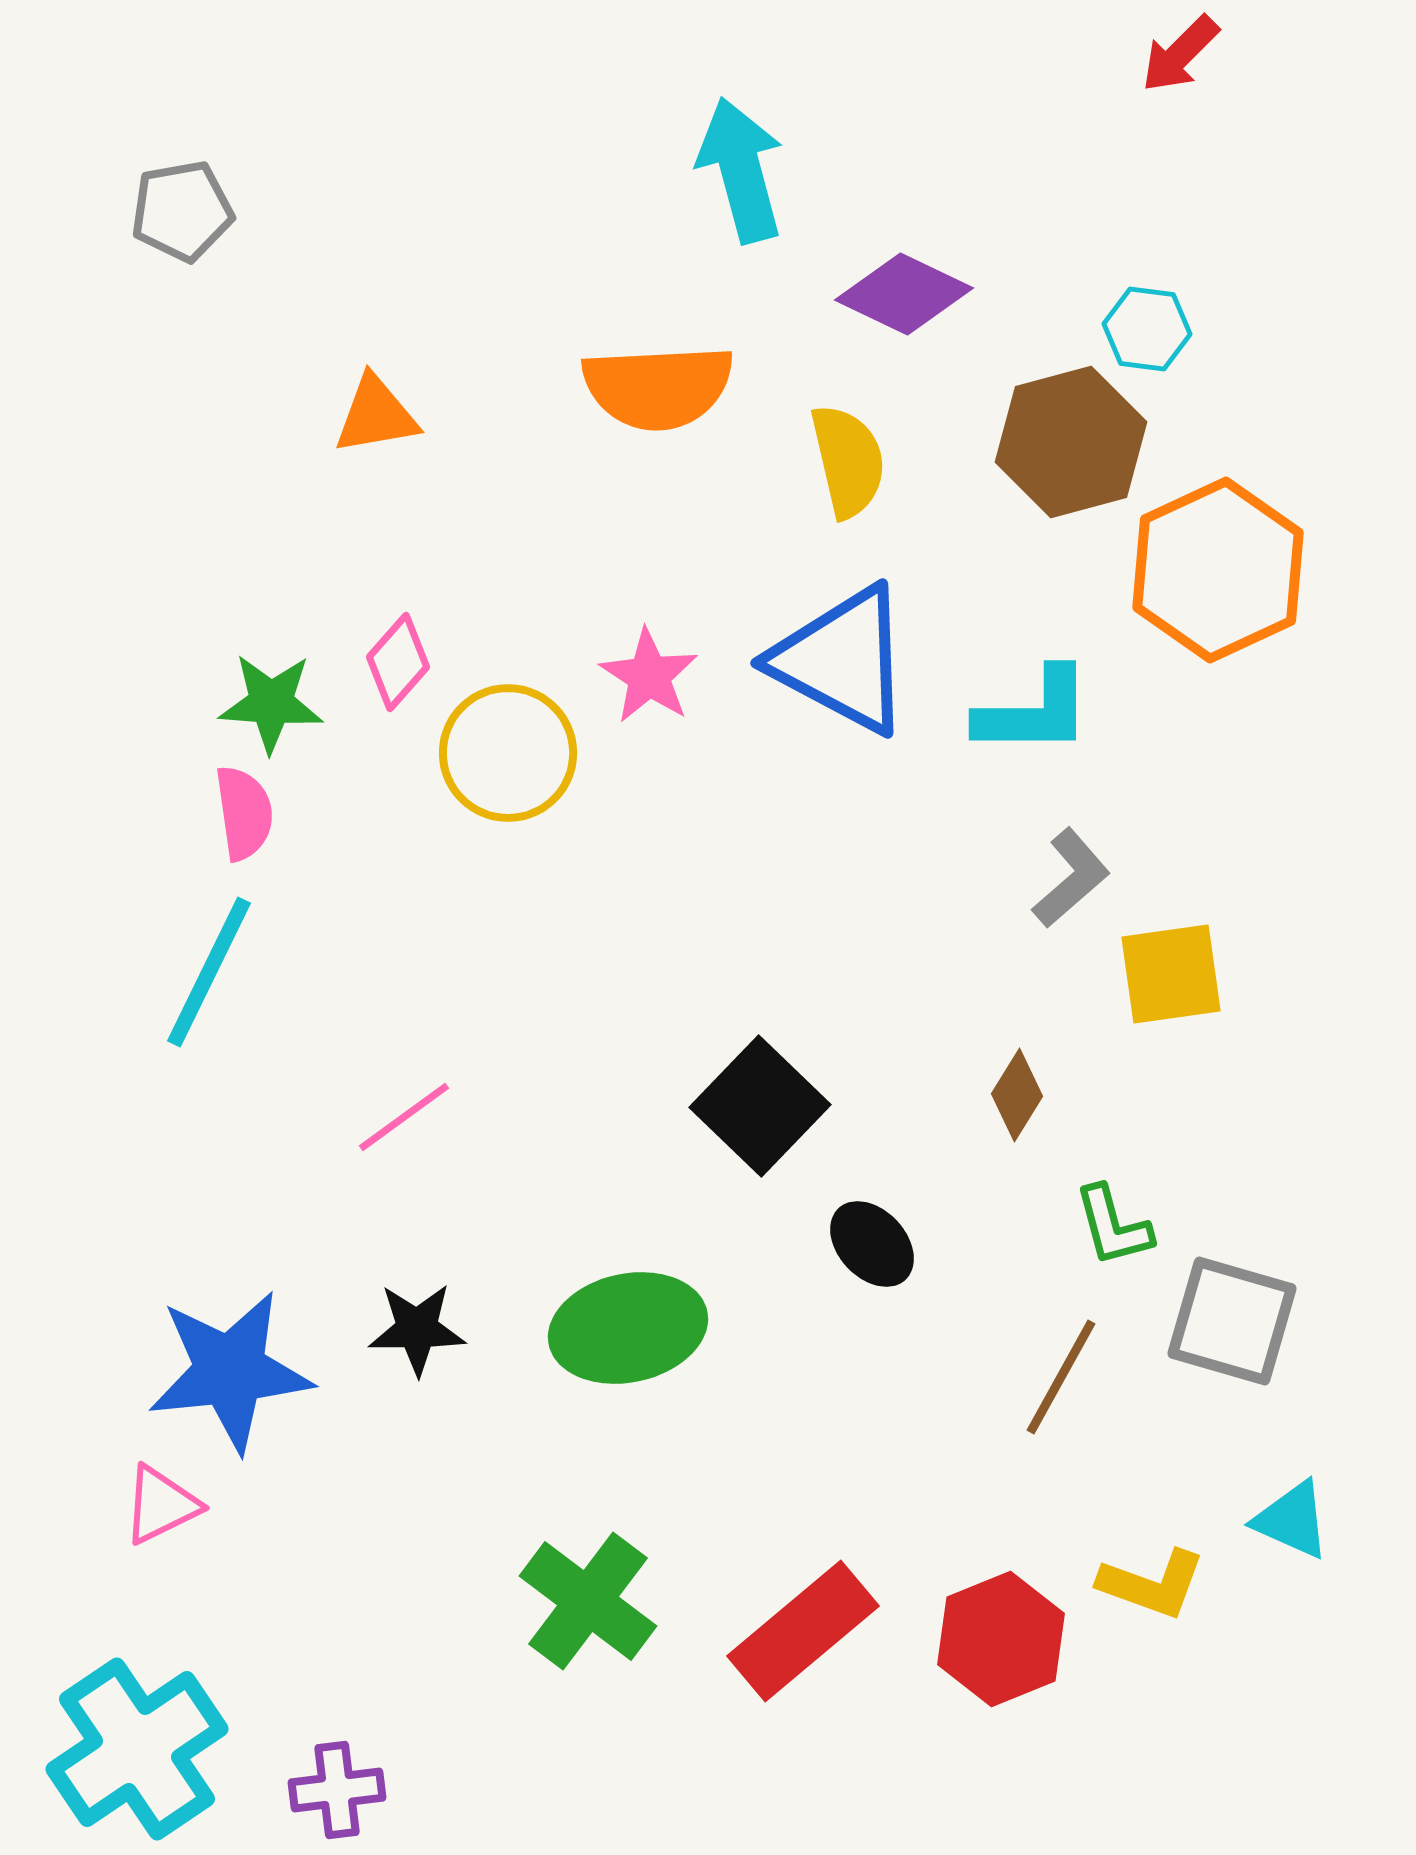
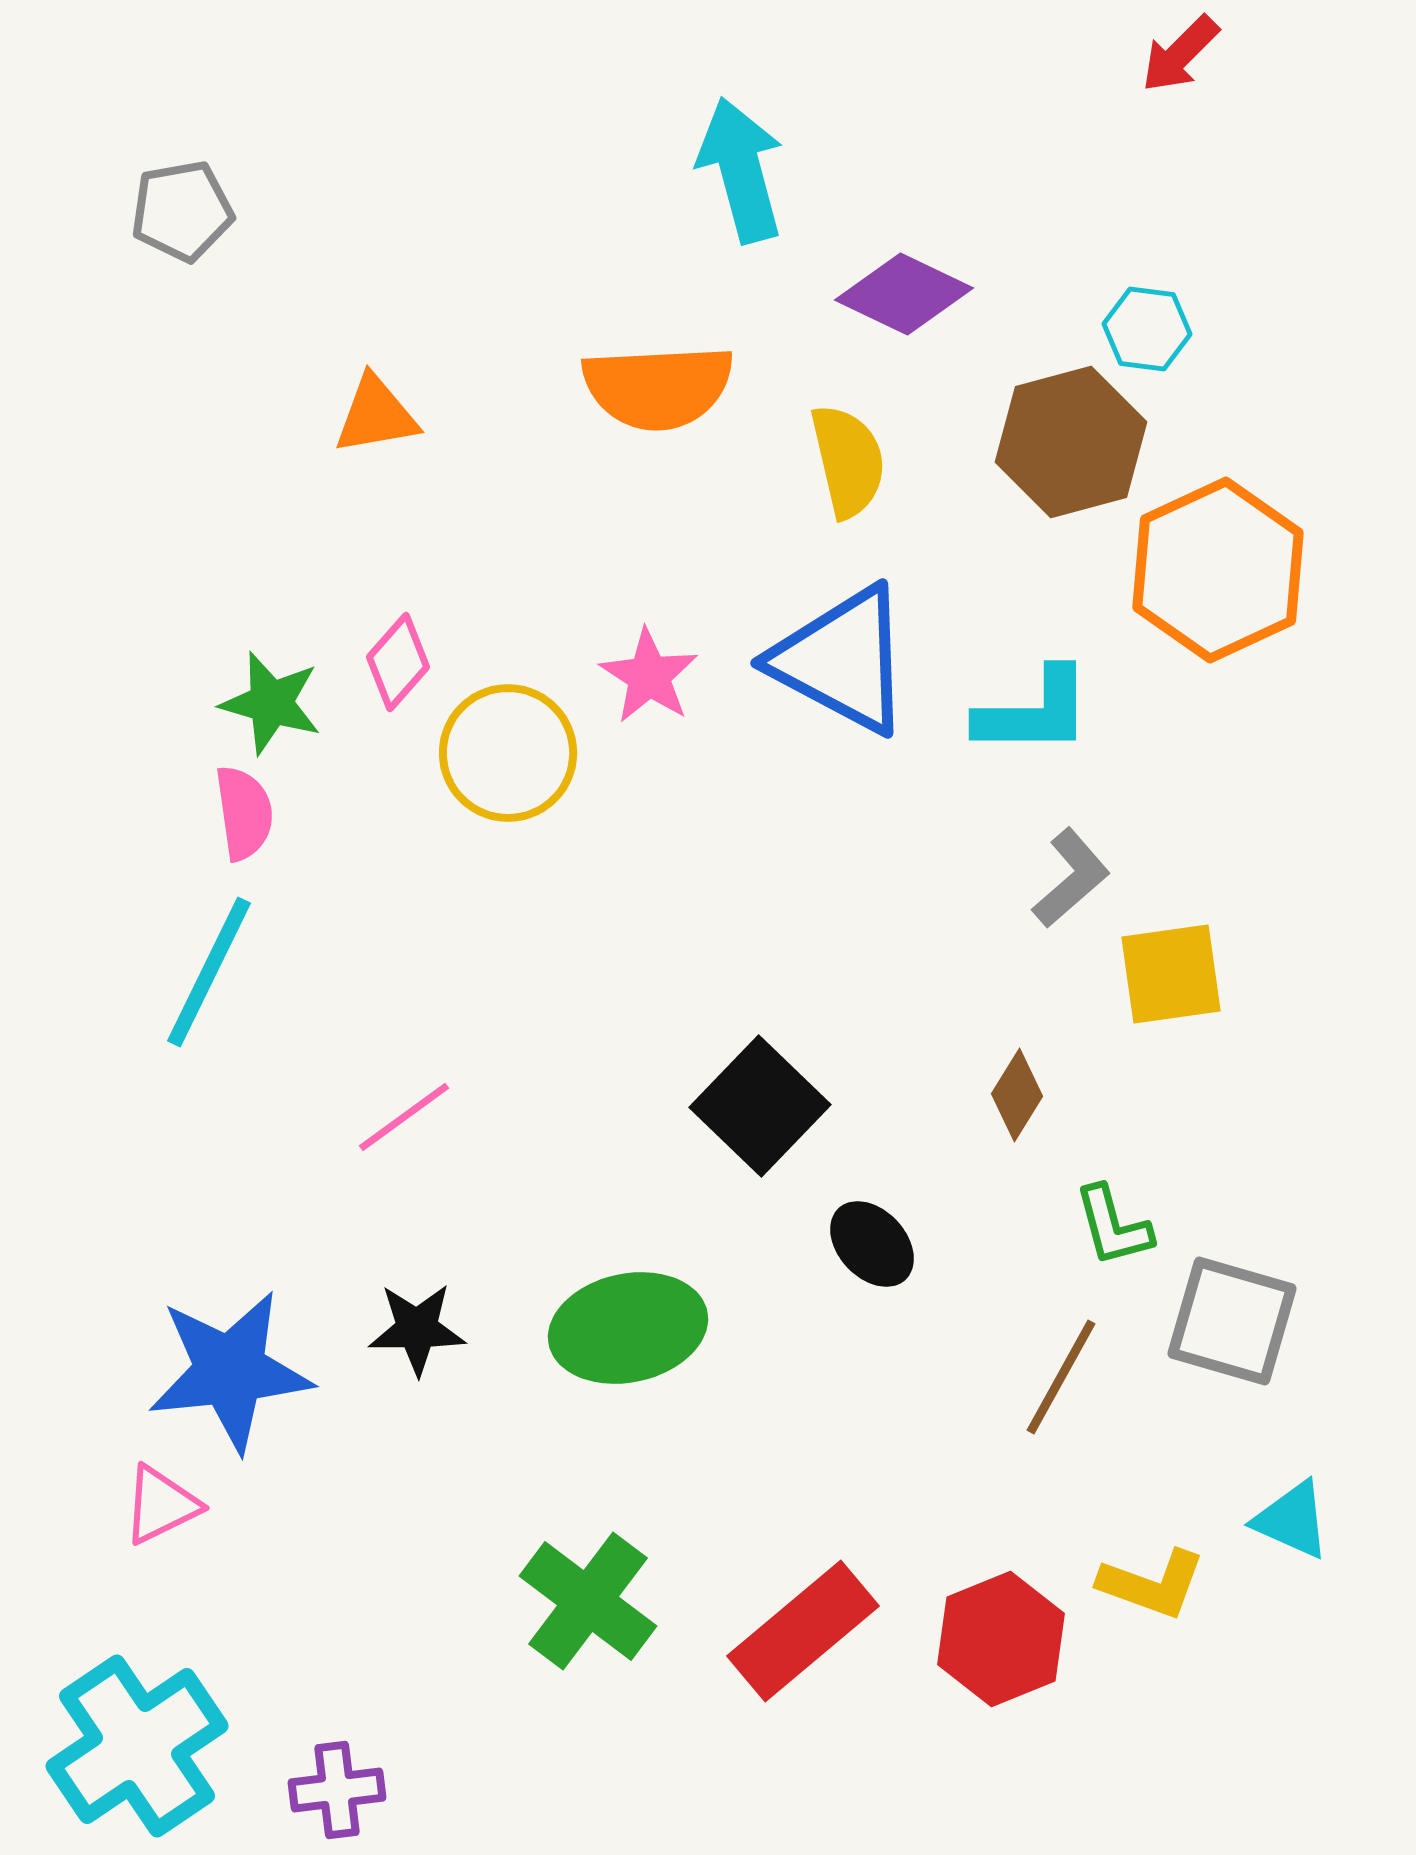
green star: rotated 12 degrees clockwise
cyan cross: moved 3 px up
